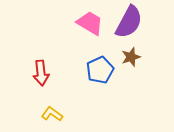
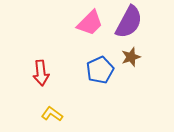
pink trapezoid: rotated 104 degrees clockwise
